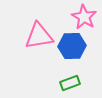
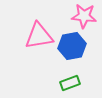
pink star: moved 1 px up; rotated 25 degrees counterclockwise
blue hexagon: rotated 8 degrees counterclockwise
